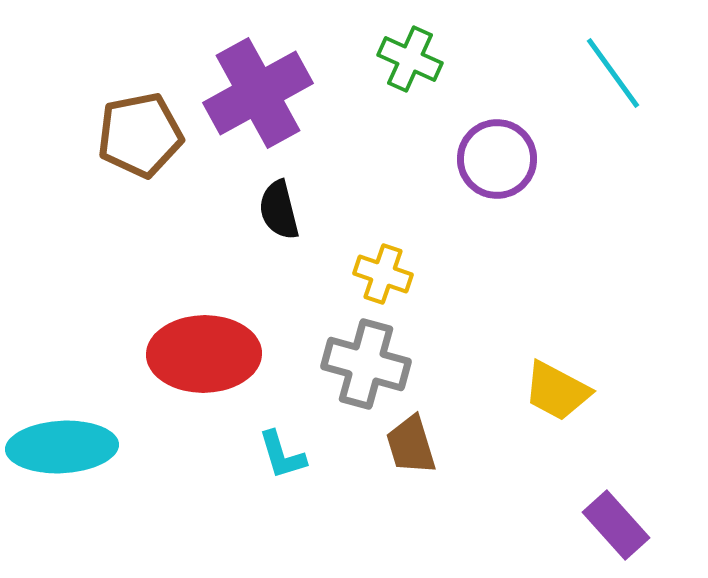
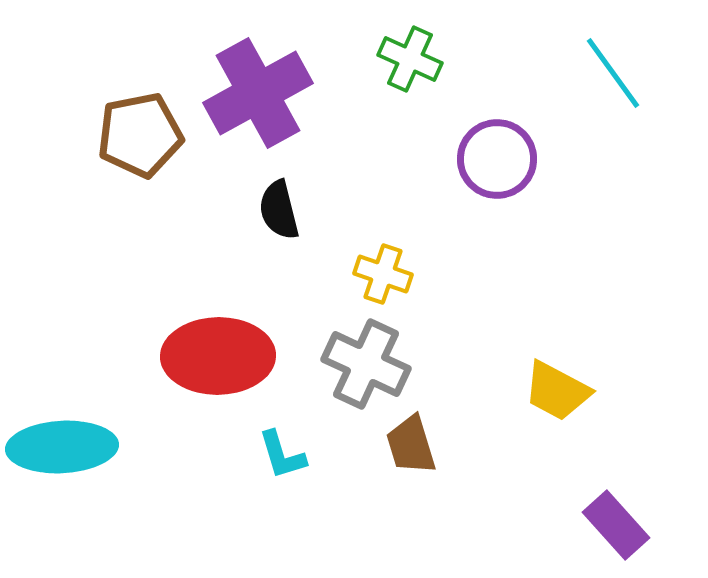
red ellipse: moved 14 px right, 2 px down
gray cross: rotated 10 degrees clockwise
